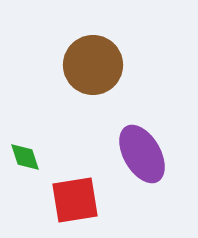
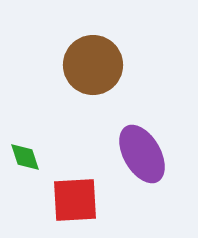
red square: rotated 6 degrees clockwise
